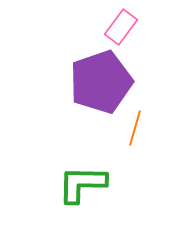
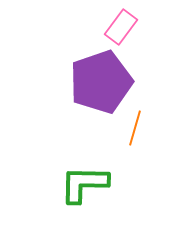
green L-shape: moved 2 px right
